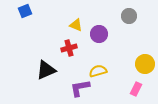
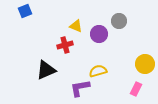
gray circle: moved 10 px left, 5 px down
yellow triangle: moved 1 px down
red cross: moved 4 px left, 3 px up
